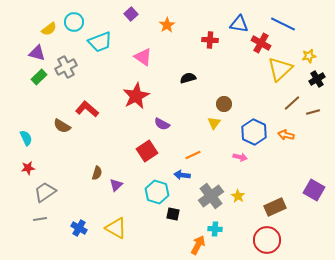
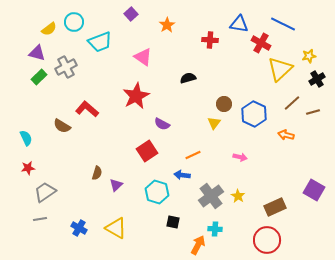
blue hexagon at (254, 132): moved 18 px up
black square at (173, 214): moved 8 px down
